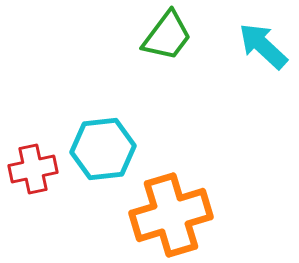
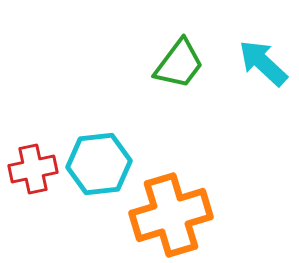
green trapezoid: moved 12 px right, 28 px down
cyan arrow: moved 17 px down
cyan hexagon: moved 4 px left, 15 px down
